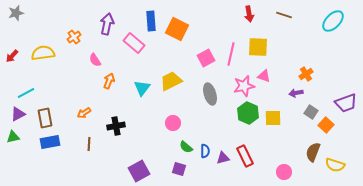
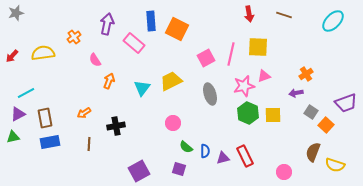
pink triangle at (264, 76): rotated 40 degrees counterclockwise
yellow square at (273, 118): moved 3 px up
